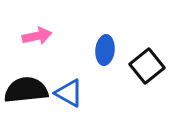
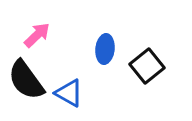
pink arrow: moved 1 px up; rotated 32 degrees counterclockwise
blue ellipse: moved 1 px up
black semicircle: moved 10 px up; rotated 120 degrees counterclockwise
